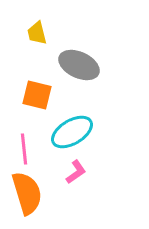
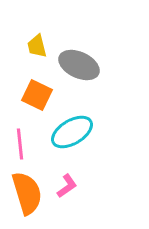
yellow trapezoid: moved 13 px down
orange square: rotated 12 degrees clockwise
pink line: moved 4 px left, 5 px up
pink L-shape: moved 9 px left, 14 px down
